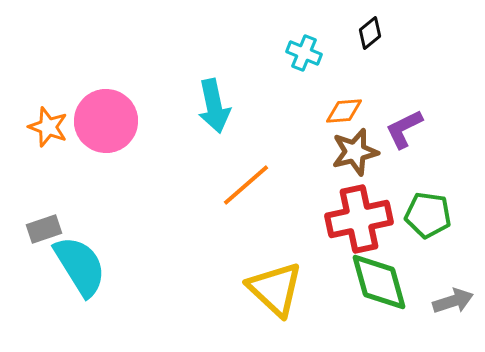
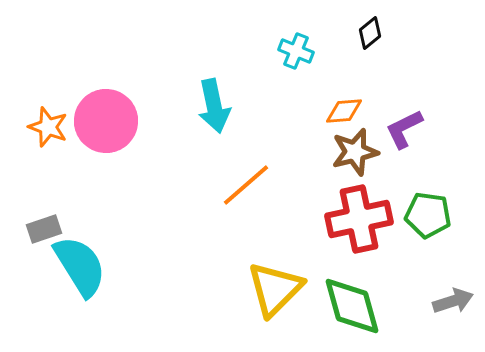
cyan cross: moved 8 px left, 2 px up
green diamond: moved 27 px left, 24 px down
yellow triangle: rotated 32 degrees clockwise
